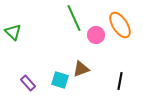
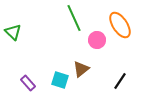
pink circle: moved 1 px right, 5 px down
brown triangle: rotated 18 degrees counterclockwise
black line: rotated 24 degrees clockwise
